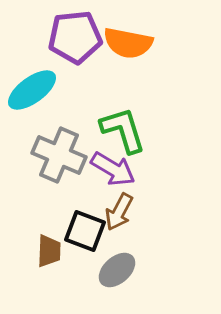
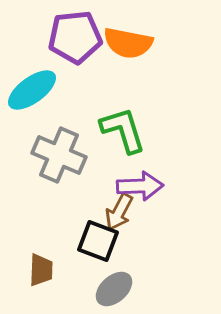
purple arrow: moved 27 px right, 17 px down; rotated 33 degrees counterclockwise
black square: moved 13 px right, 10 px down
brown trapezoid: moved 8 px left, 19 px down
gray ellipse: moved 3 px left, 19 px down
